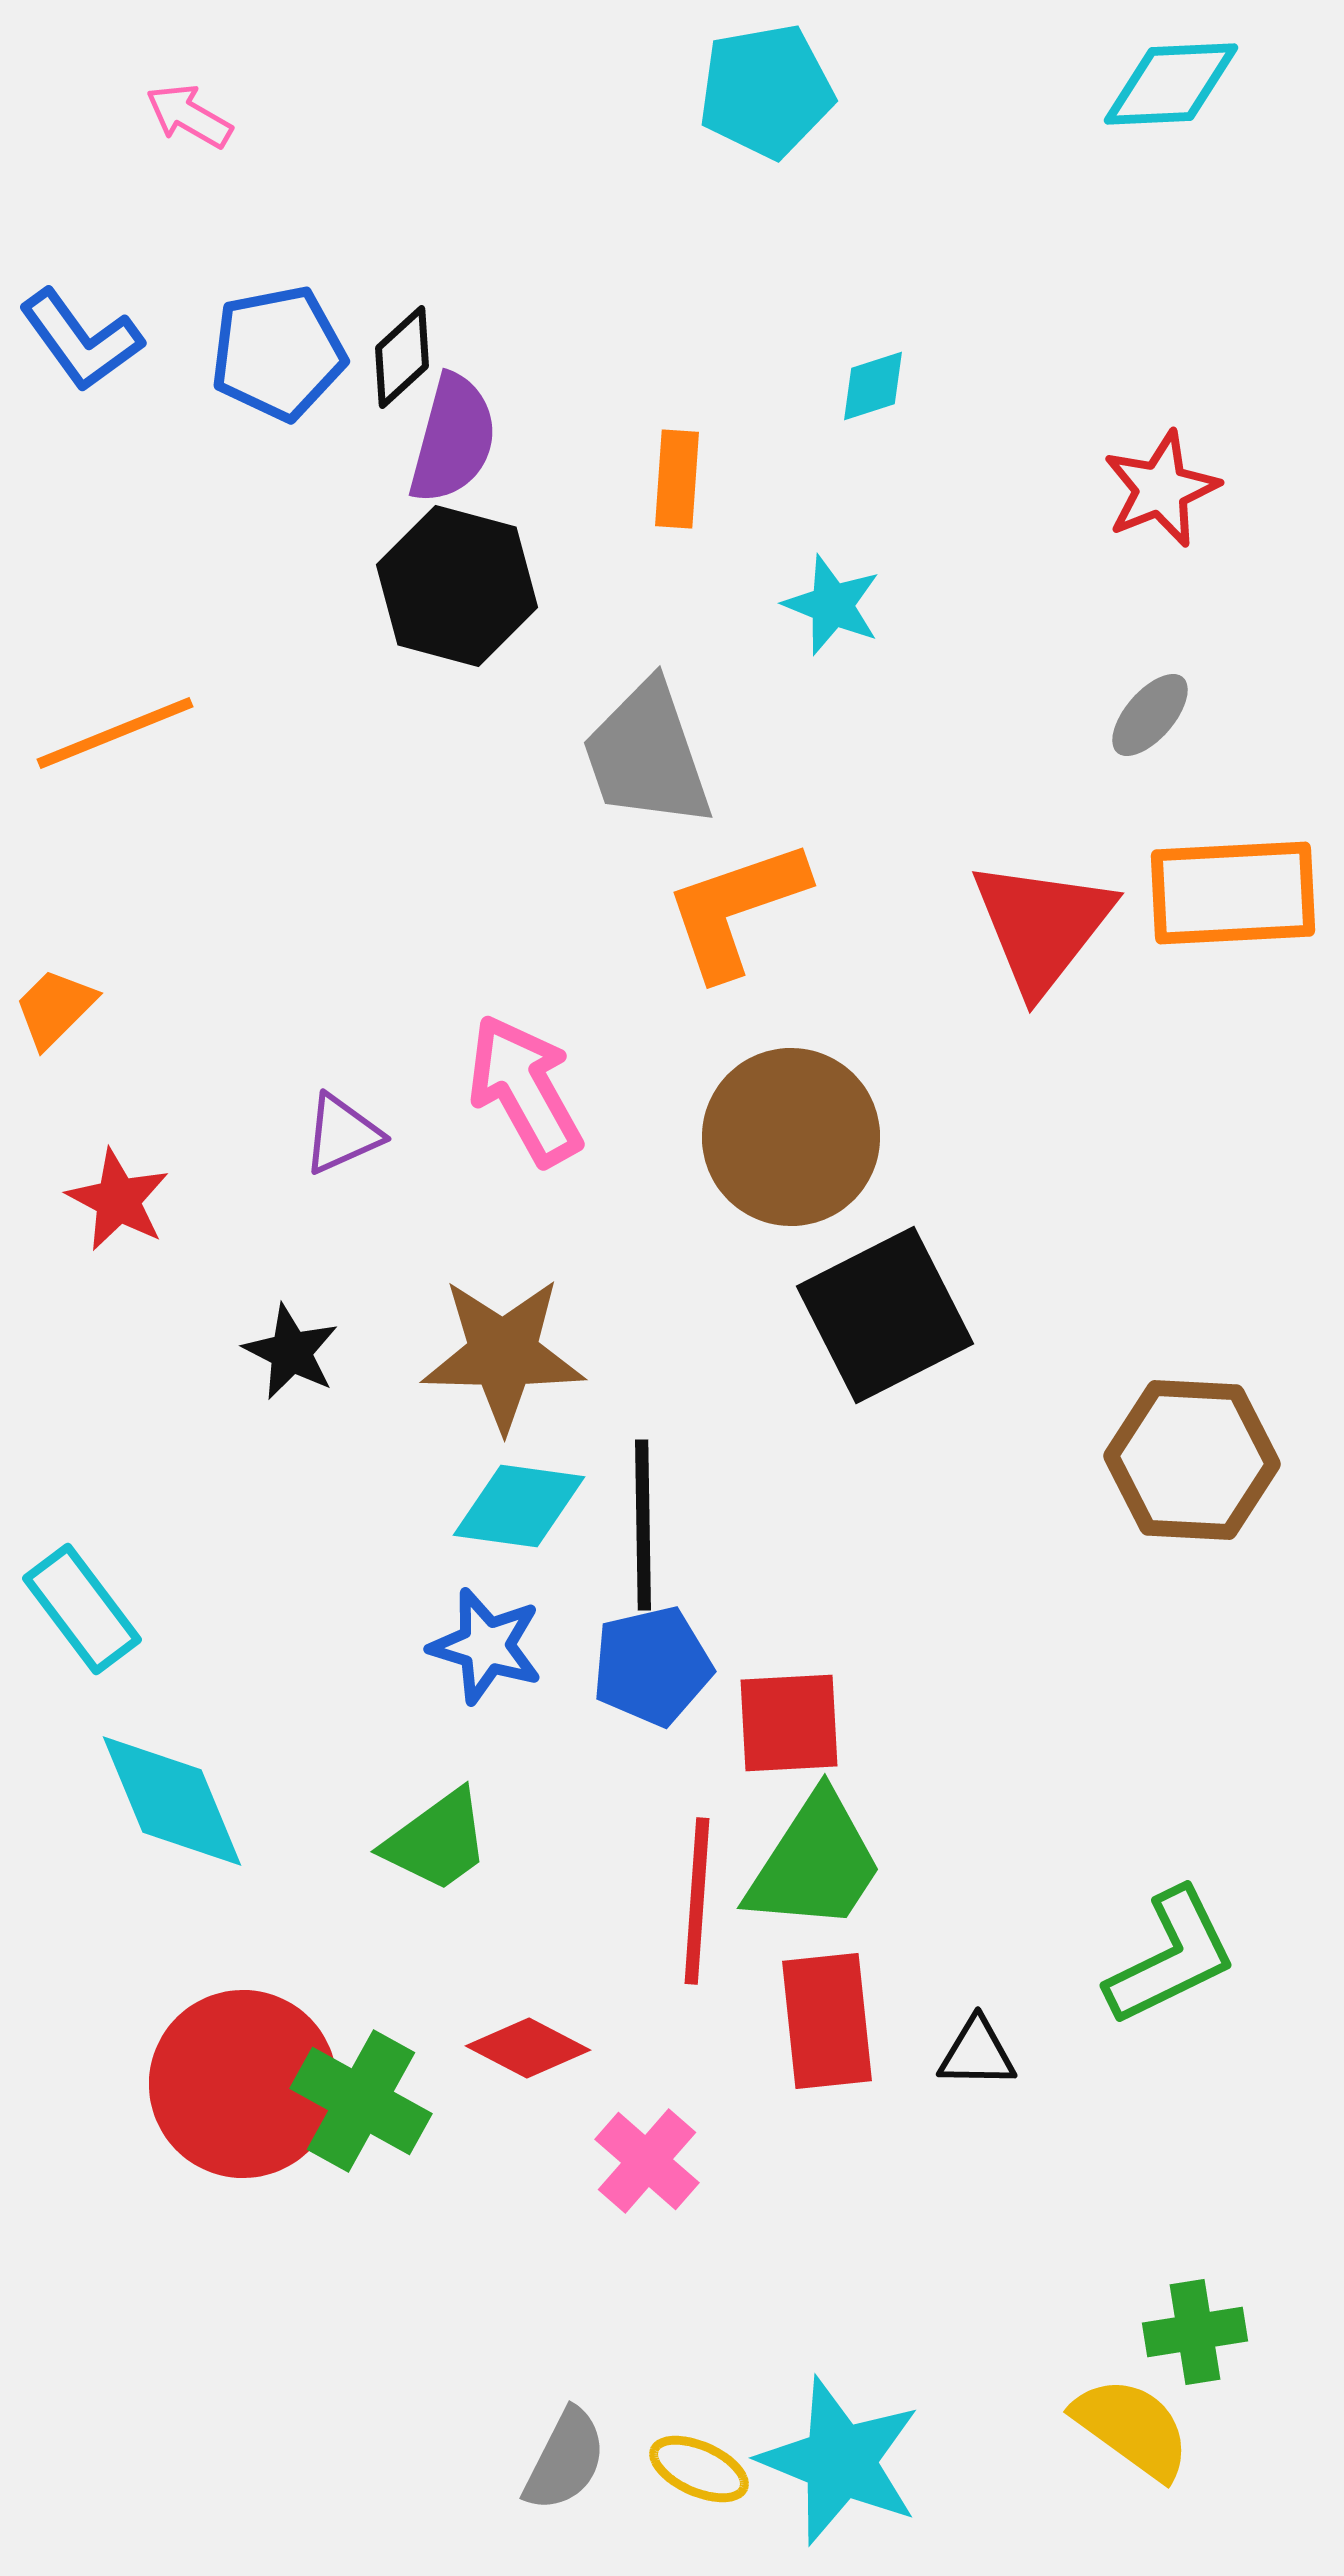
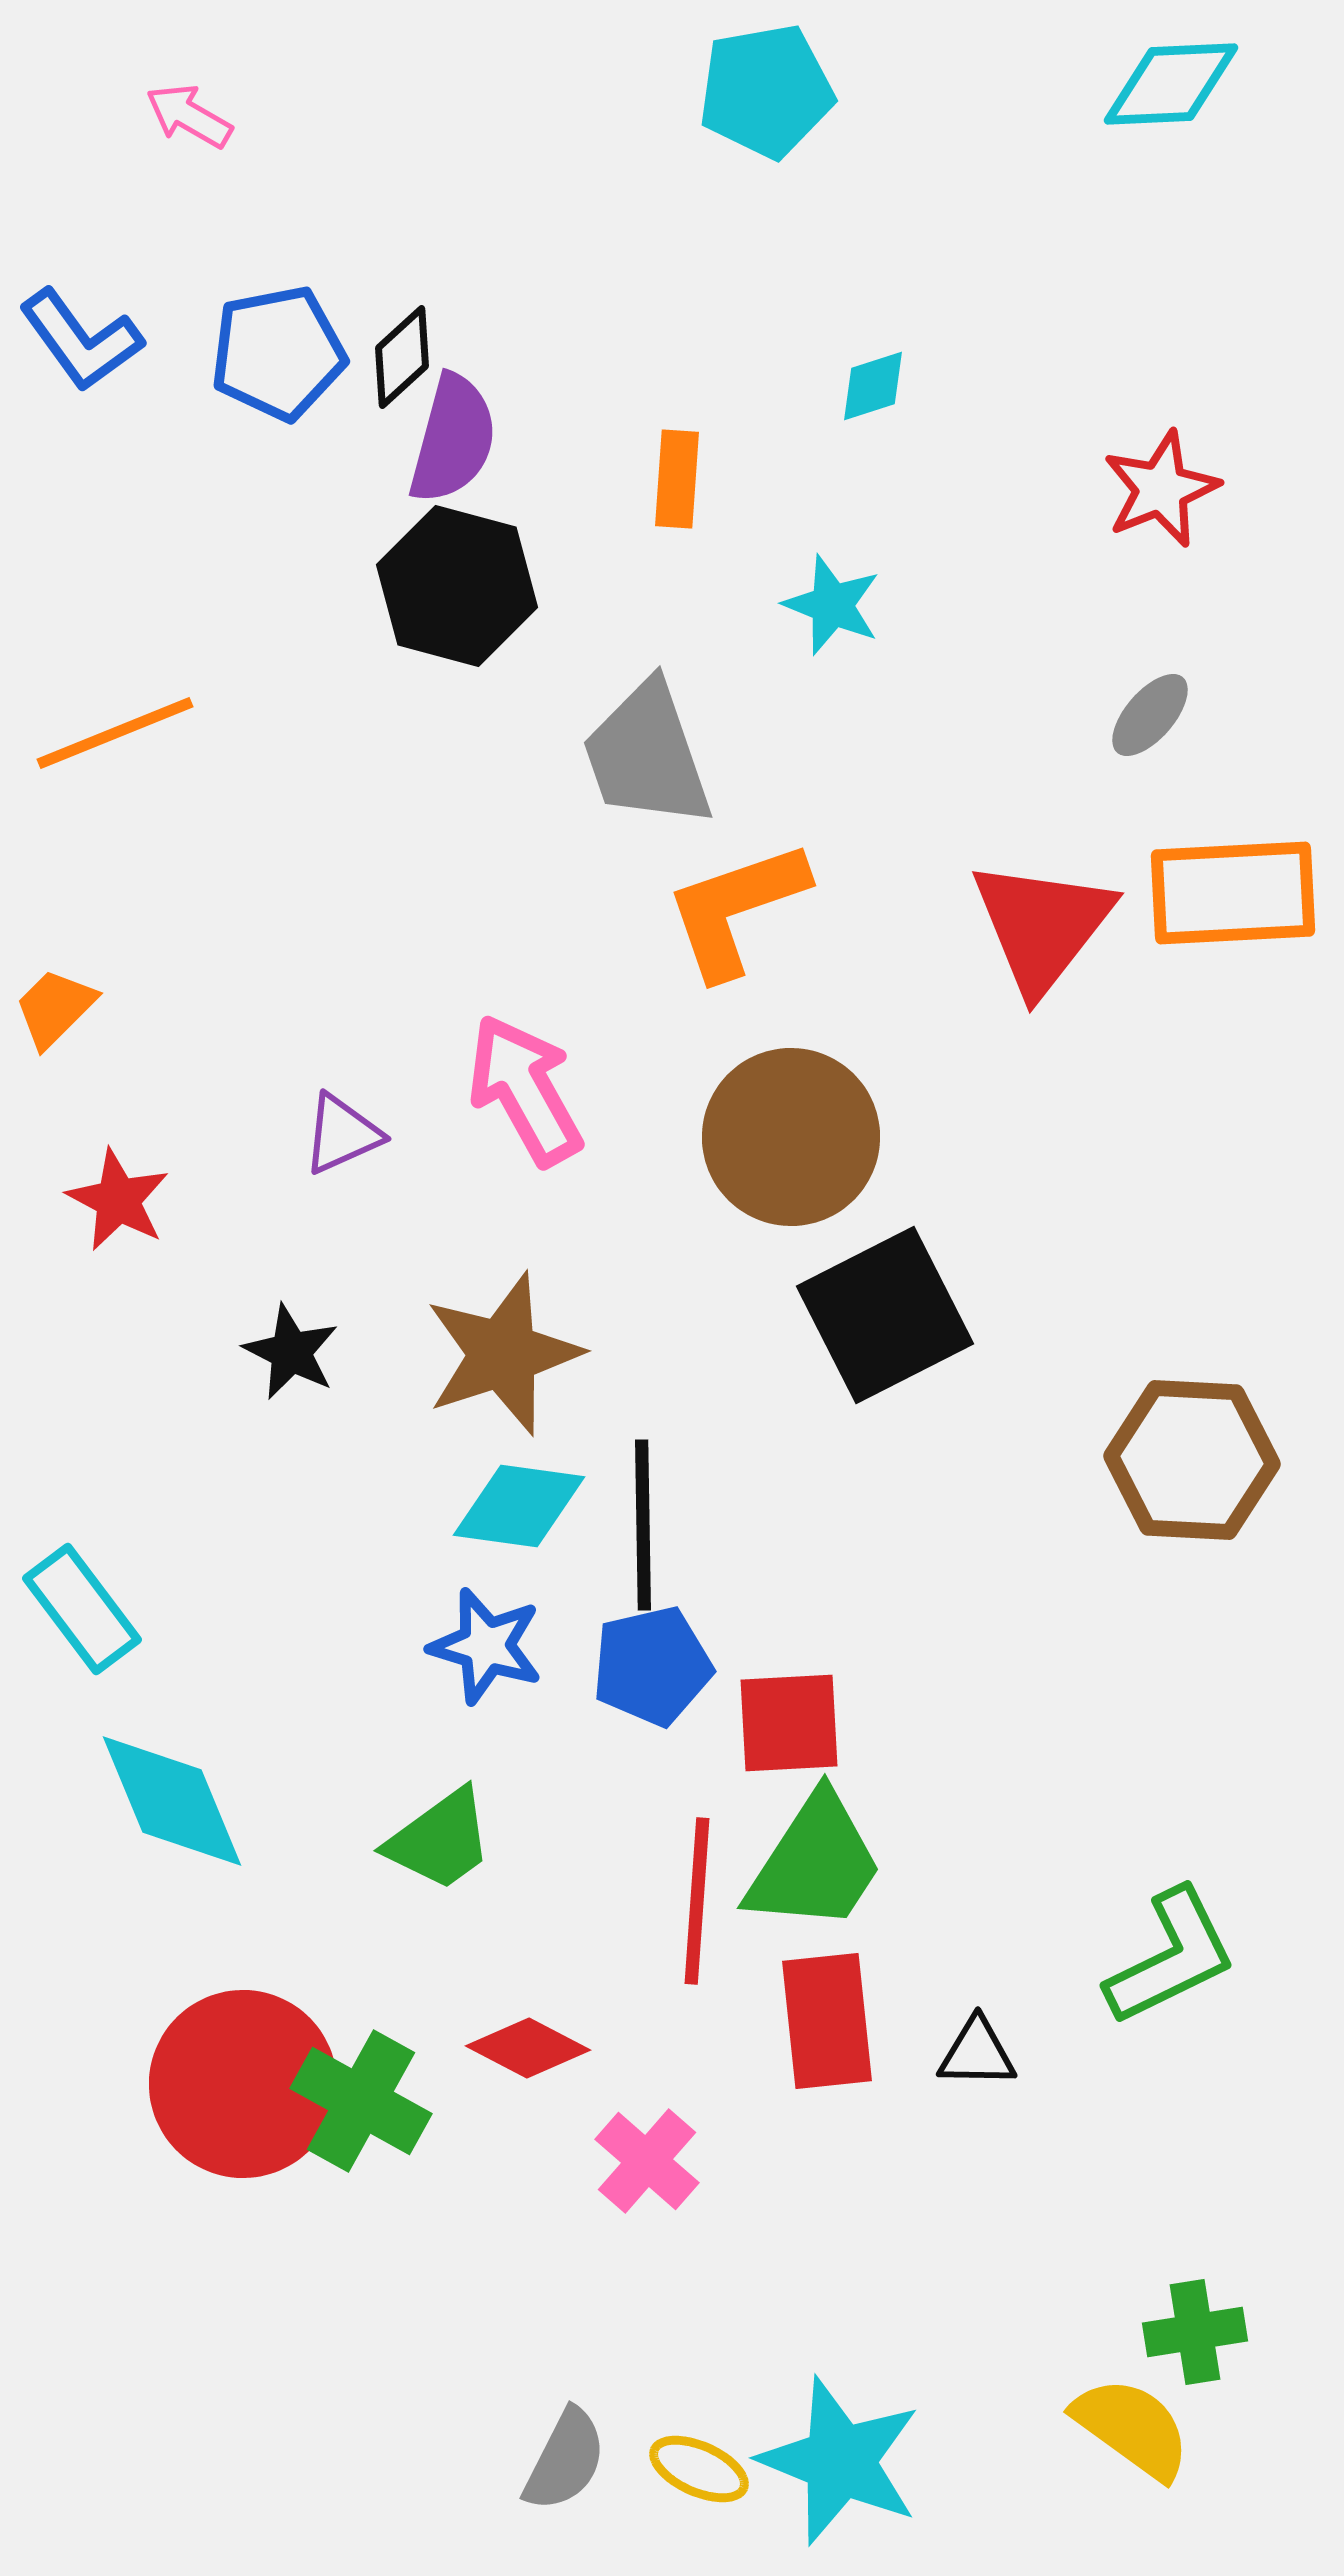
brown star at (503, 1354): rotated 19 degrees counterclockwise
green trapezoid at (437, 1841): moved 3 px right, 1 px up
